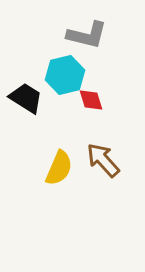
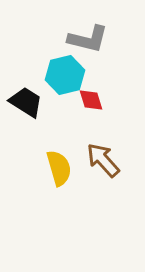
gray L-shape: moved 1 px right, 4 px down
black trapezoid: moved 4 px down
yellow semicircle: rotated 39 degrees counterclockwise
